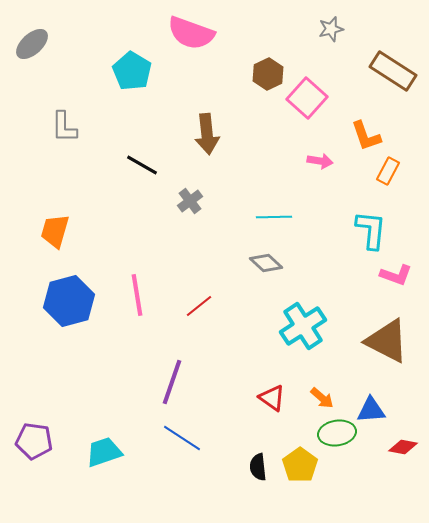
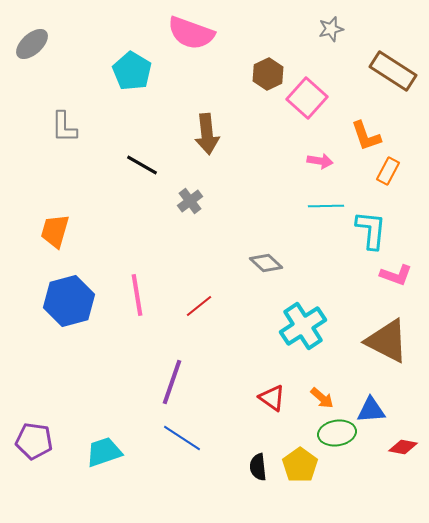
cyan line: moved 52 px right, 11 px up
